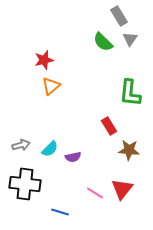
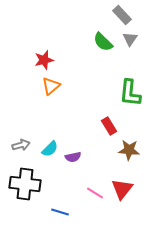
gray rectangle: moved 3 px right, 1 px up; rotated 12 degrees counterclockwise
